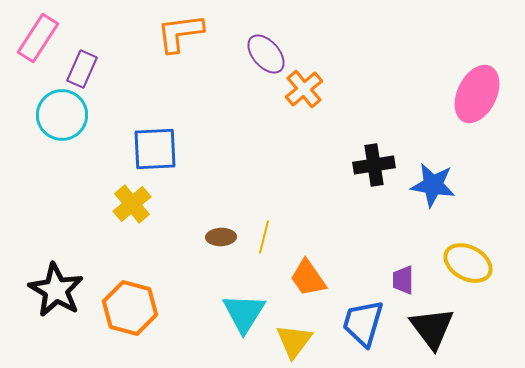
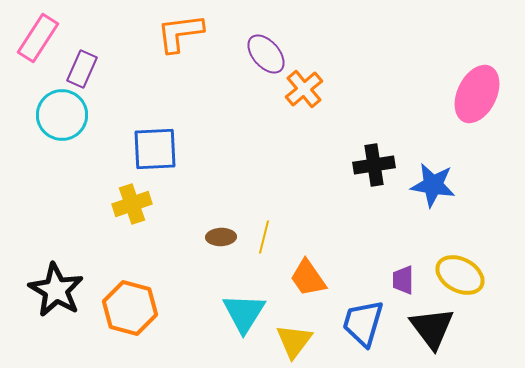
yellow cross: rotated 21 degrees clockwise
yellow ellipse: moved 8 px left, 12 px down
